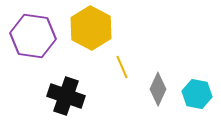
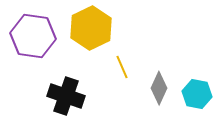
yellow hexagon: rotated 6 degrees clockwise
gray diamond: moved 1 px right, 1 px up
